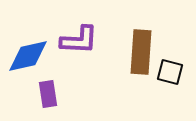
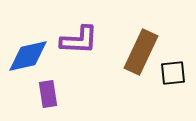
brown rectangle: rotated 21 degrees clockwise
black square: moved 3 px right, 1 px down; rotated 20 degrees counterclockwise
